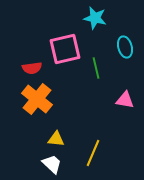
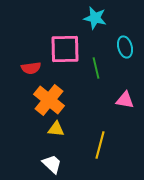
pink square: rotated 12 degrees clockwise
red semicircle: moved 1 px left
orange cross: moved 12 px right, 1 px down
yellow triangle: moved 10 px up
yellow line: moved 7 px right, 8 px up; rotated 8 degrees counterclockwise
